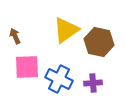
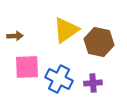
brown arrow: rotated 112 degrees clockwise
